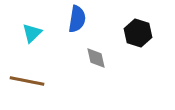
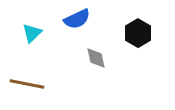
blue semicircle: rotated 56 degrees clockwise
black hexagon: rotated 12 degrees clockwise
brown line: moved 3 px down
